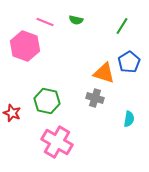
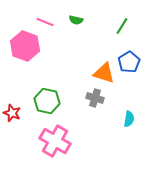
pink cross: moved 2 px left, 1 px up
